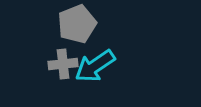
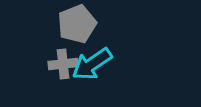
cyan arrow: moved 3 px left, 2 px up
